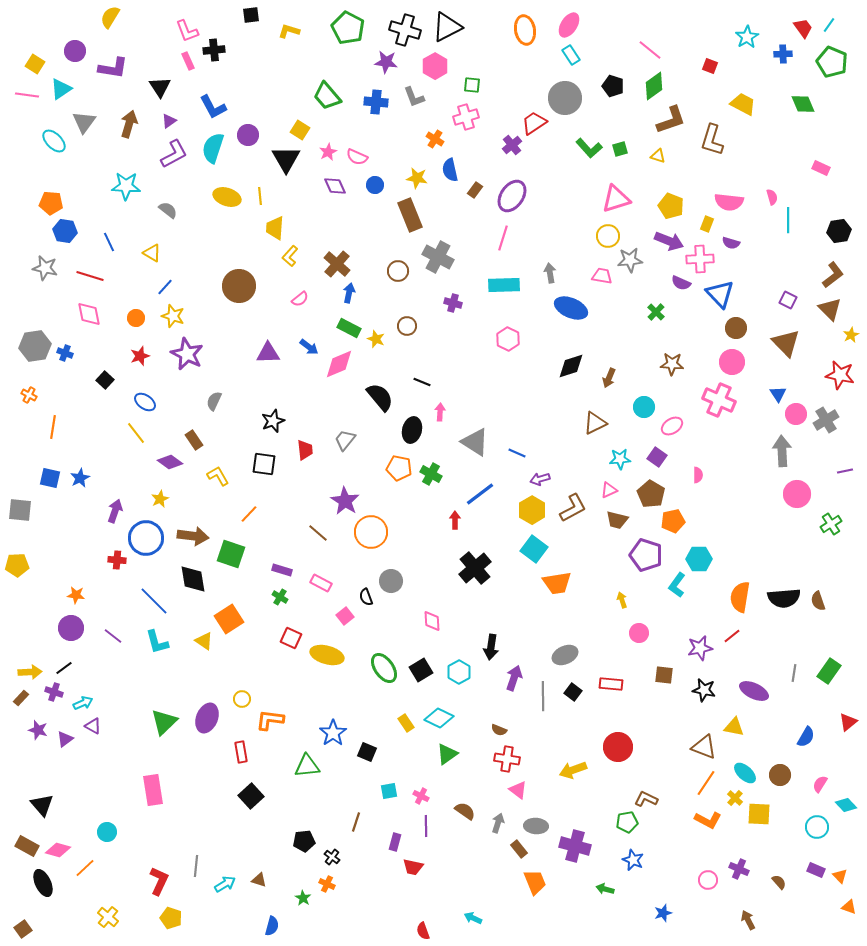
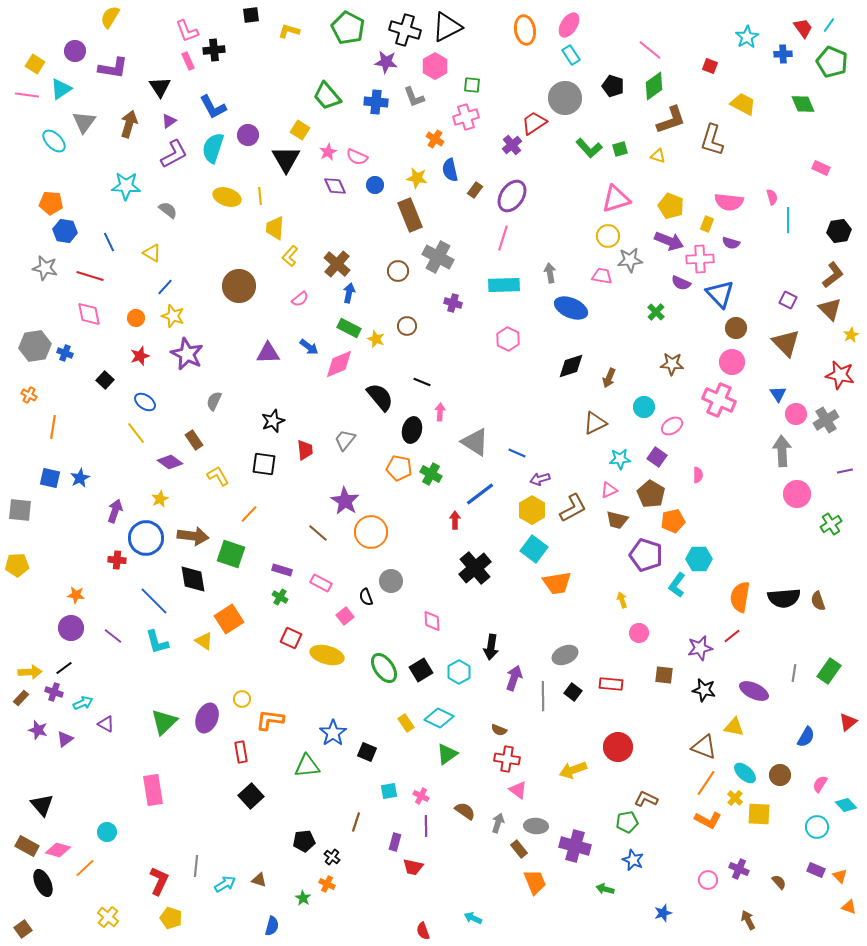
purple triangle at (93, 726): moved 13 px right, 2 px up
